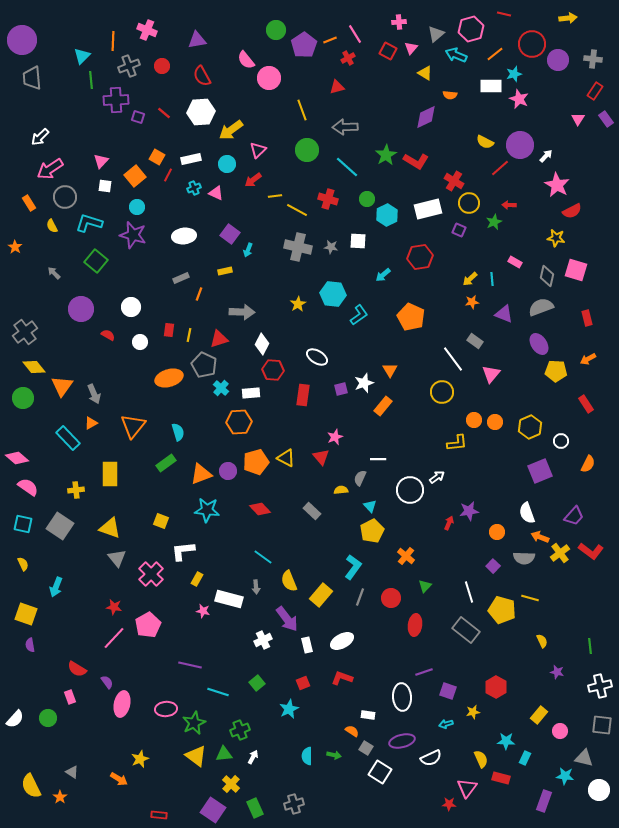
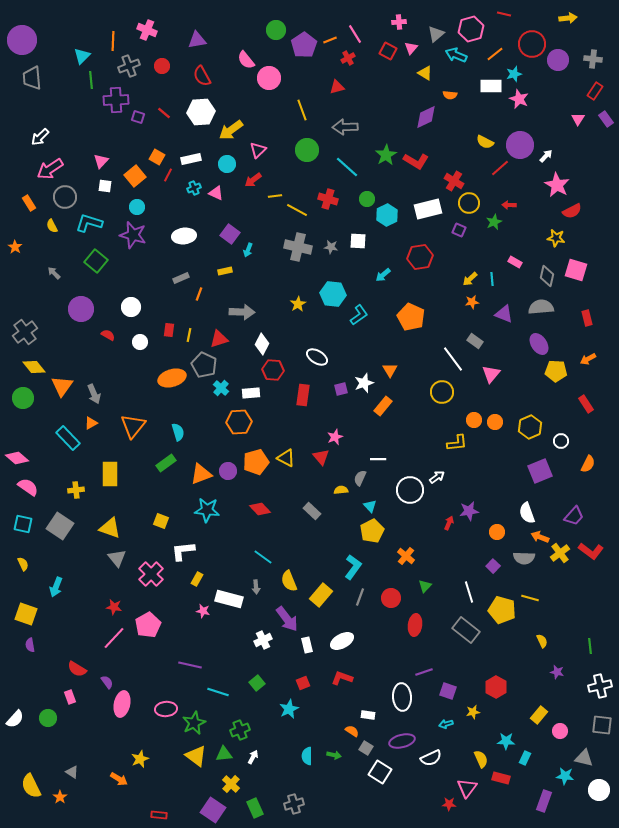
gray semicircle at (541, 307): rotated 15 degrees clockwise
orange ellipse at (169, 378): moved 3 px right
